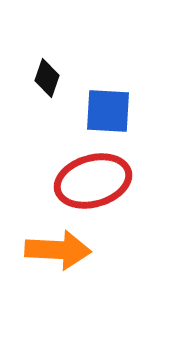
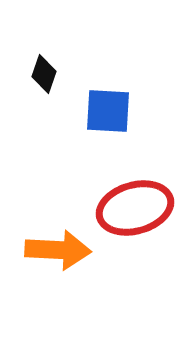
black diamond: moved 3 px left, 4 px up
red ellipse: moved 42 px right, 27 px down
